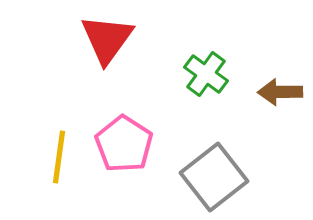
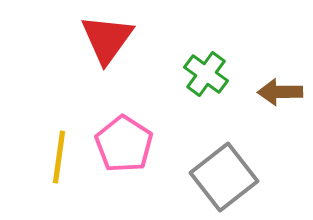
gray square: moved 10 px right
